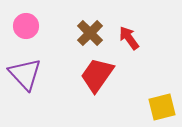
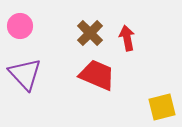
pink circle: moved 6 px left
red arrow: moved 2 px left; rotated 25 degrees clockwise
red trapezoid: rotated 78 degrees clockwise
